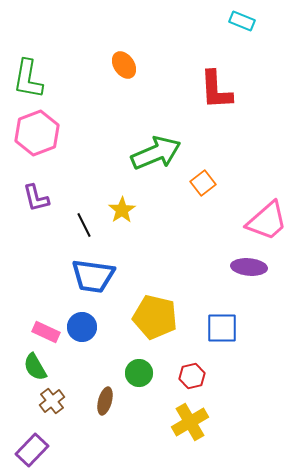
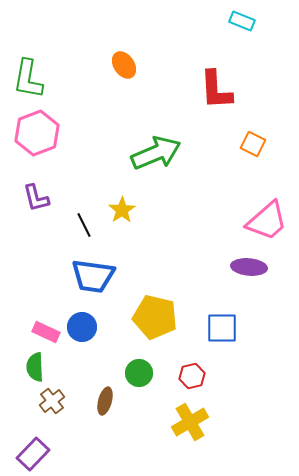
orange square: moved 50 px right, 39 px up; rotated 25 degrees counterclockwise
green semicircle: rotated 28 degrees clockwise
purple rectangle: moved 1 px right, 4 px down
